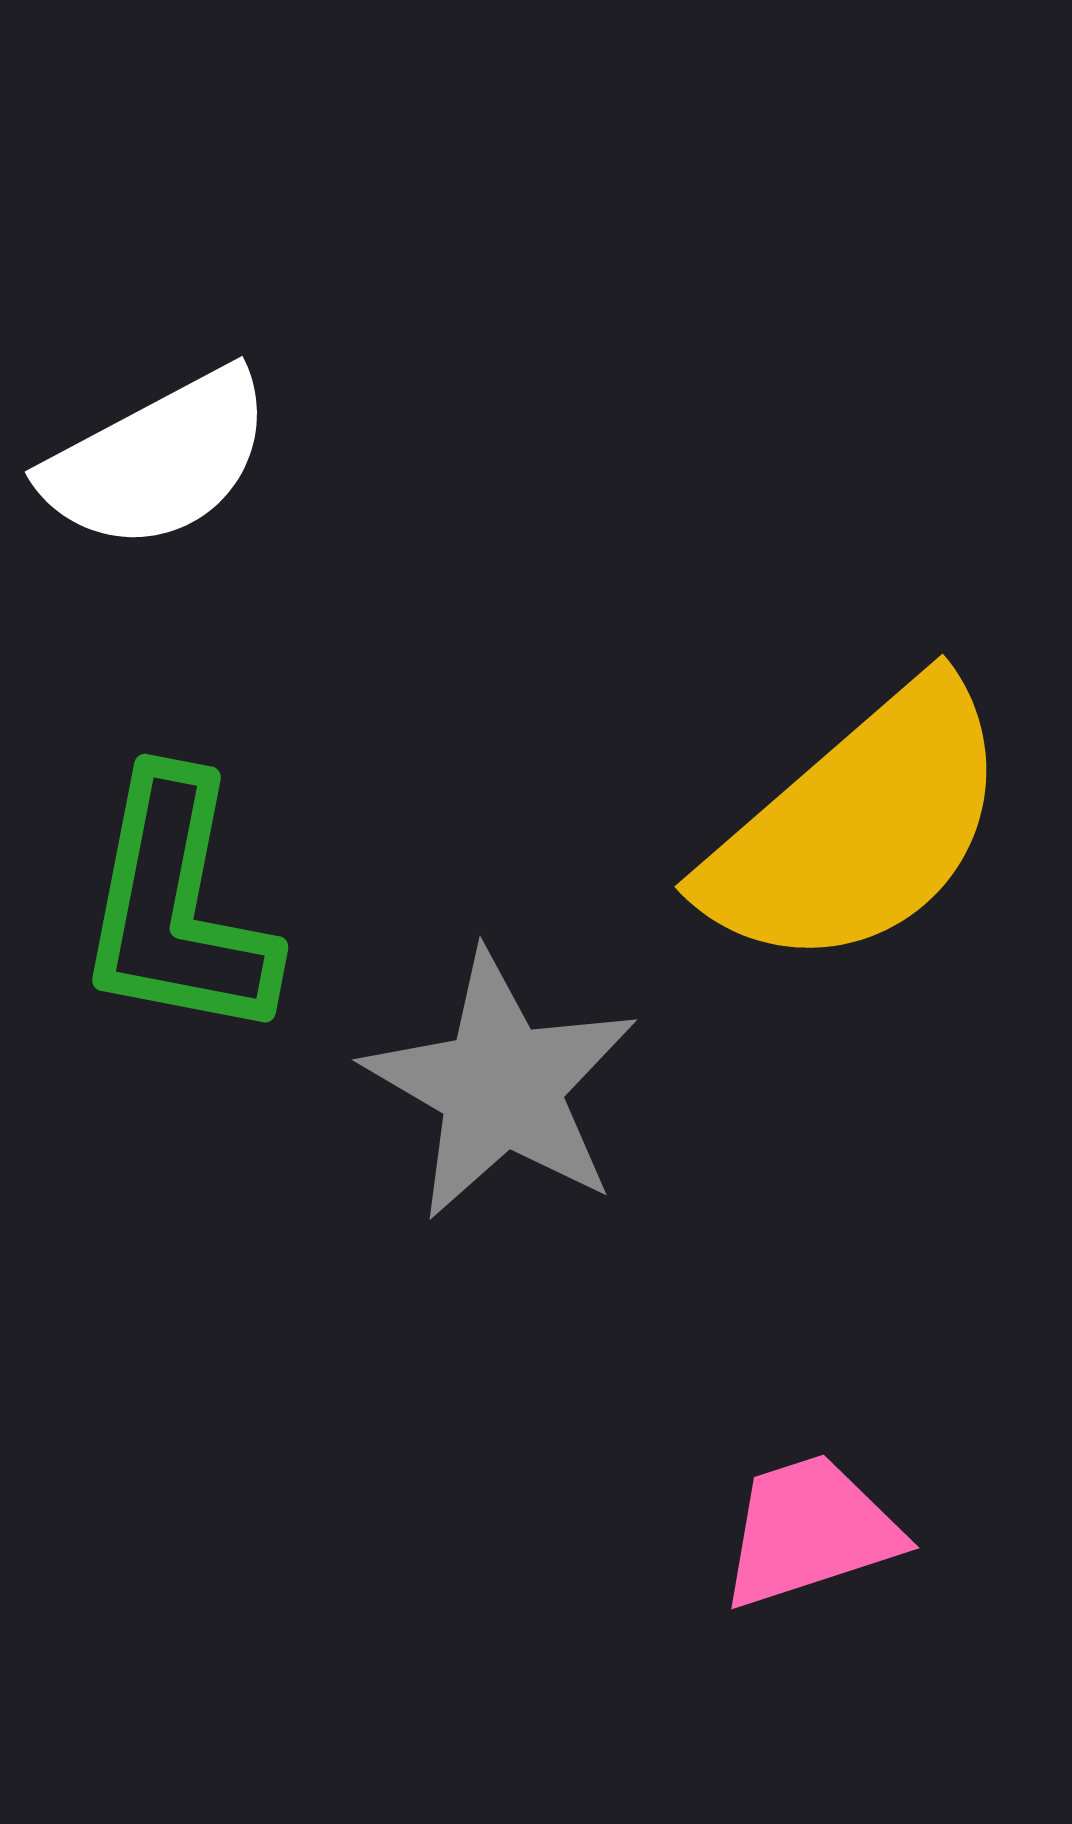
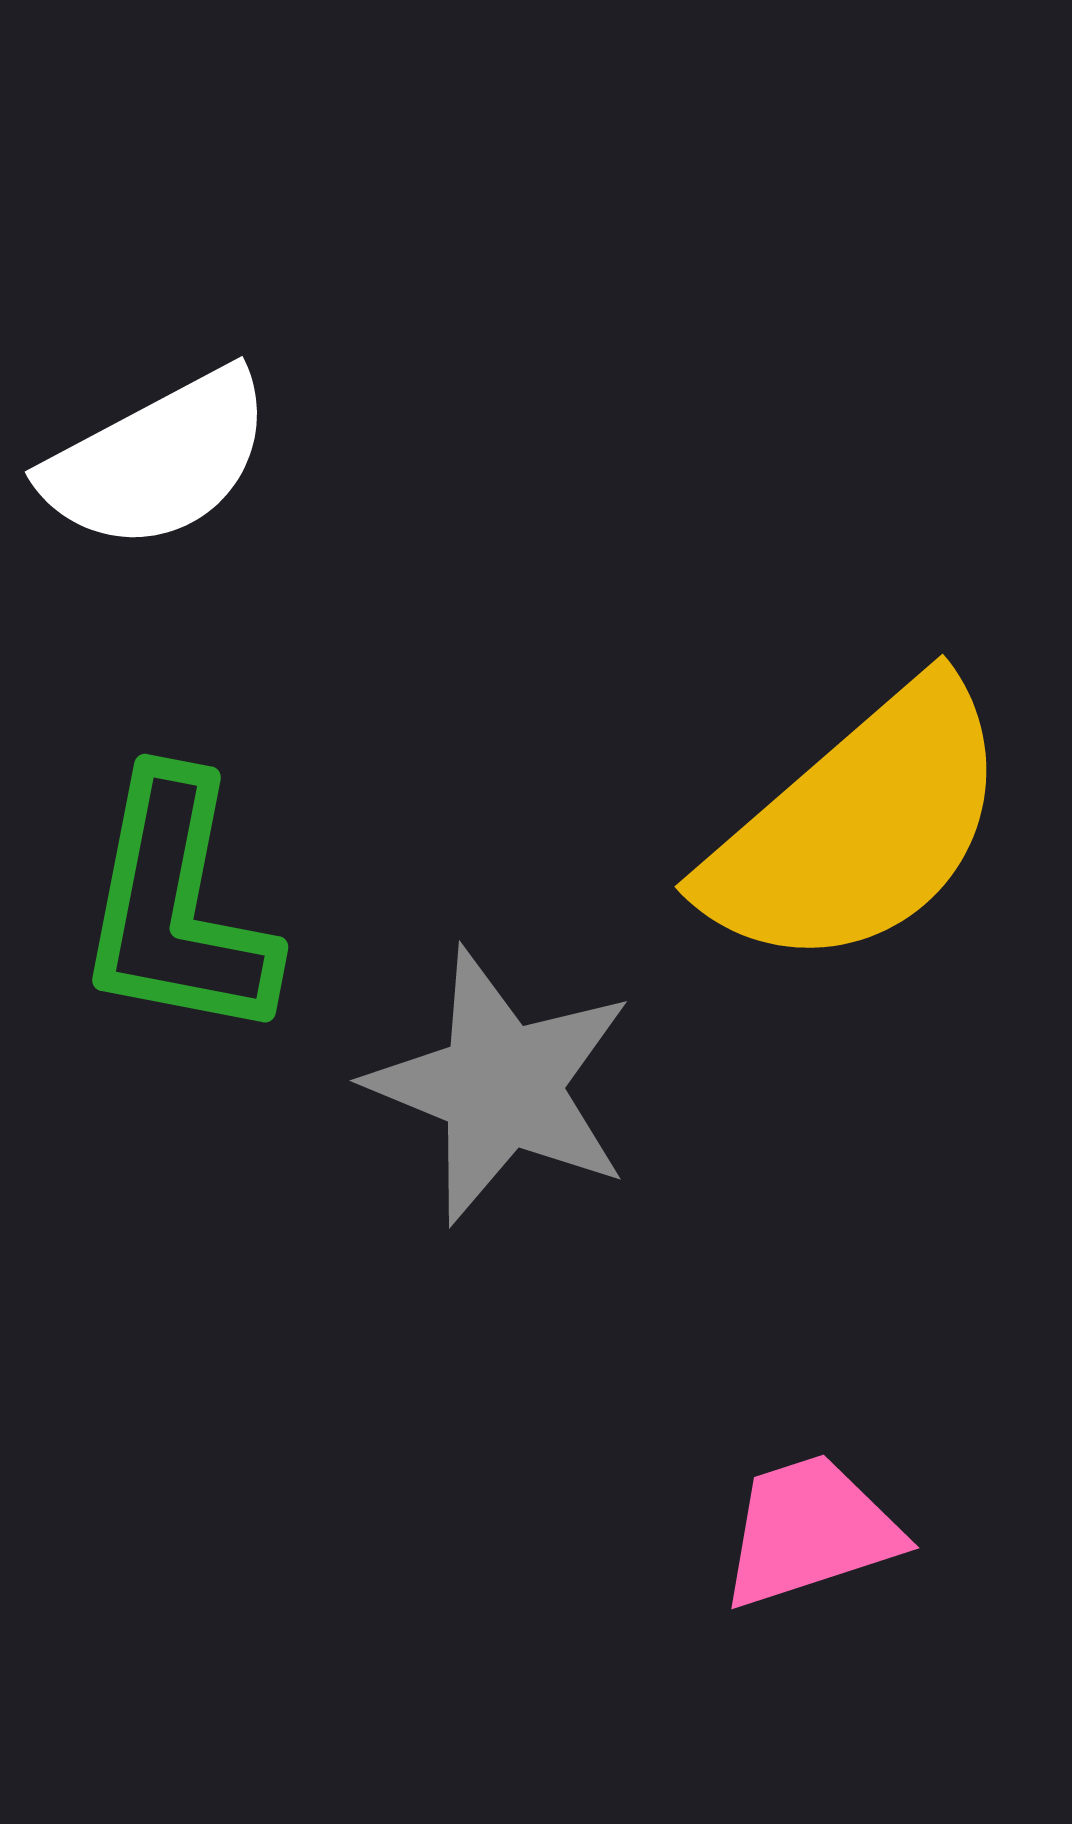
gray star: rotated 8 degrees counterclockwise
